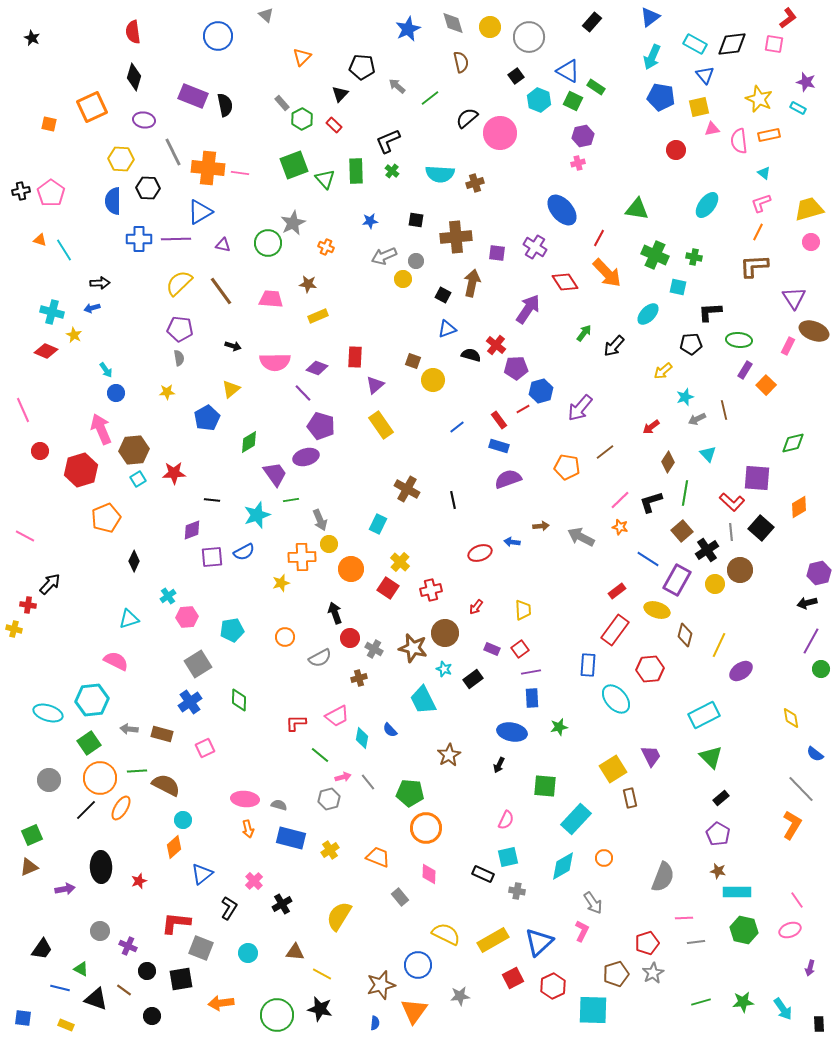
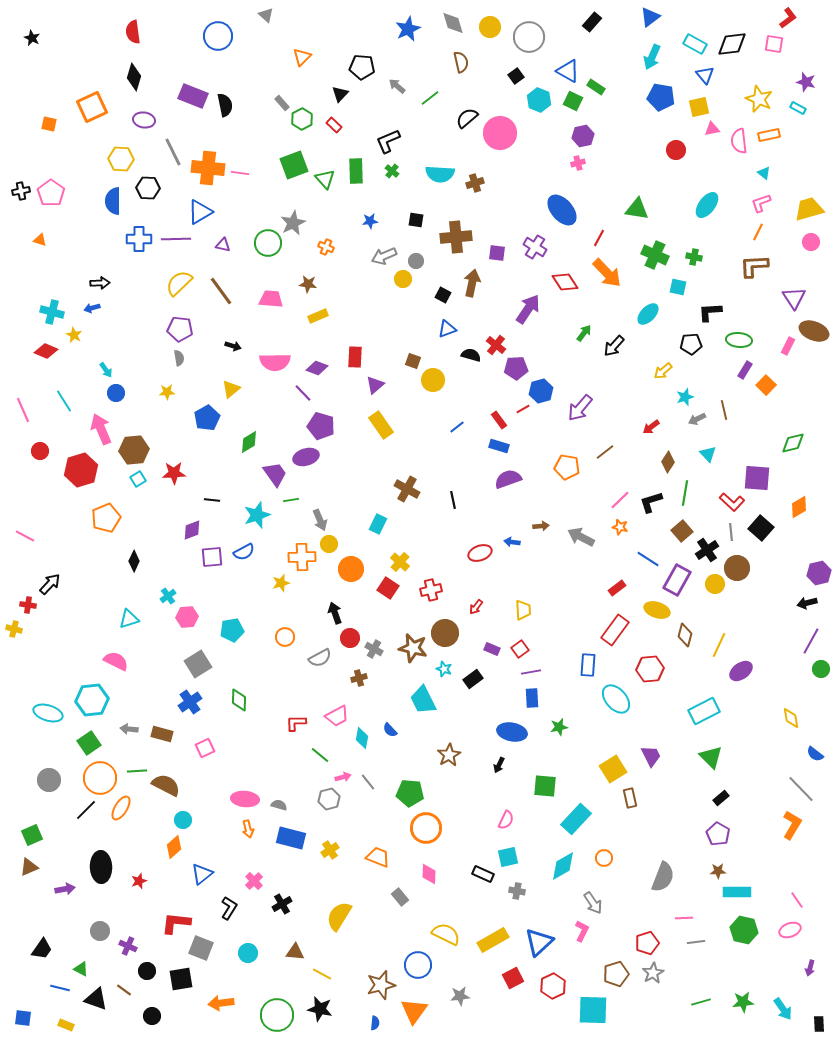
cyan line at (64, 250): moved 151 px down
brown circle at (740, 570): moved 3 px left, 2 px up
red rectangle at (617, 591): moved 3 px up
cyan rectangle at (704, 715): moved 4 px up
brown star at (718, 871): rotated 14 degrees counterclockwise
